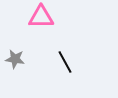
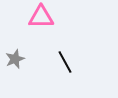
gray star: rotated 30 degrees counterclockwise
